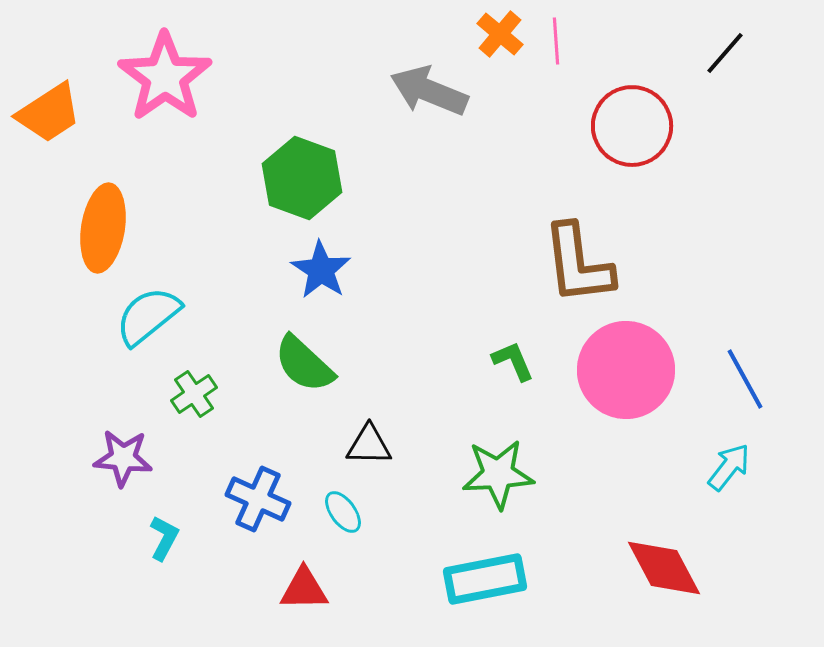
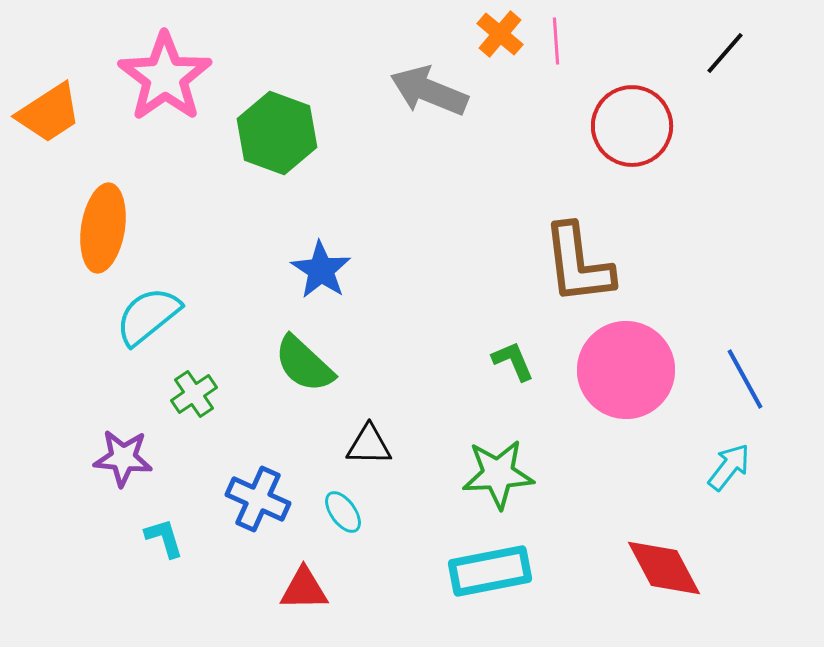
green hexagon: moved 25 px left, 45 px up
cyan L-shape: rotated 45 degrees counterclockwise
cyan rectangle: moved 5 px right, 8 px up
